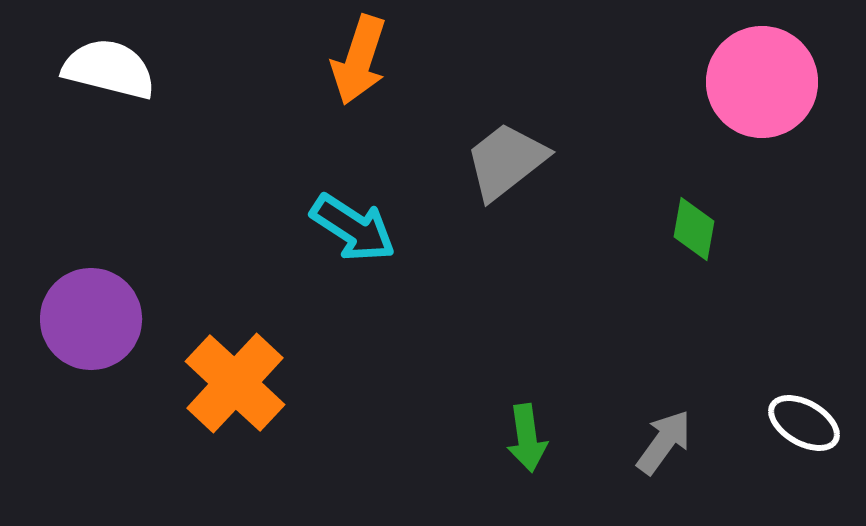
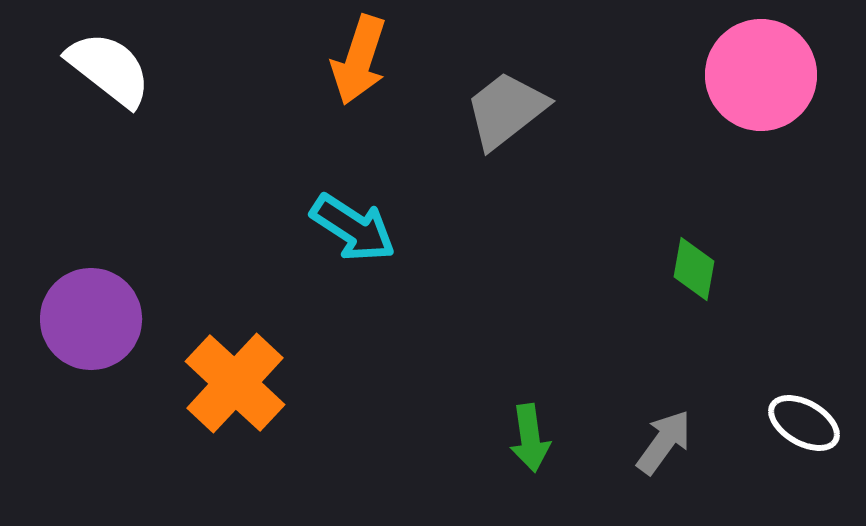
white semicircle: rotated 24 degrees clockwise
pink circle: moved 1 px left, 7 px up
gray trapezoid: moved 51 px up
green diamond: moved 40 px down
green arrow: moved 3 px right
